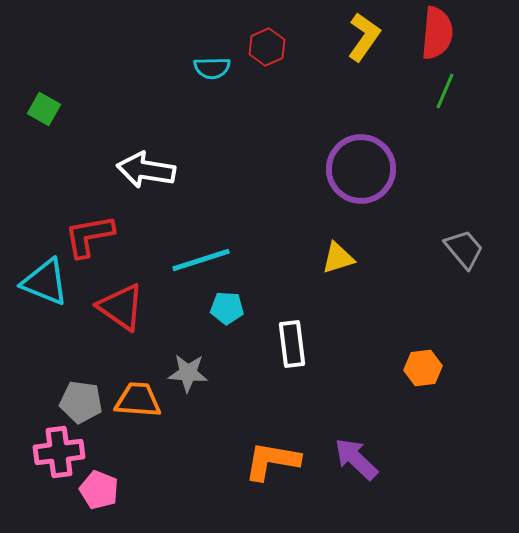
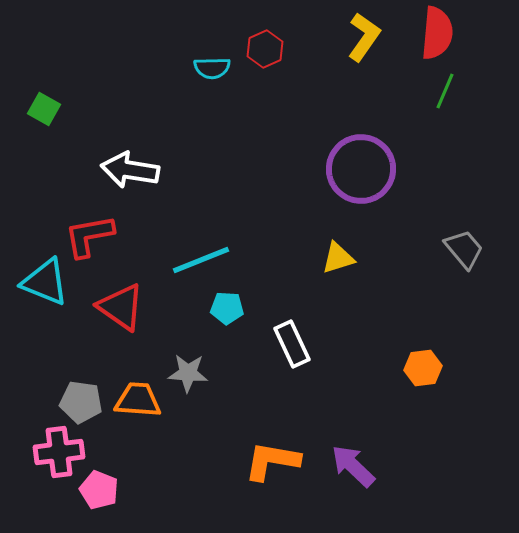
red hexagon: moved 2 px left, 2 px down
white arrow: moved 16 px left
cyan line: rotated 4 degrees counterclockwise
white rectangle: rotated 18 degrees counterclockwise
purple arrow: moved 3 px left, 7 px down
